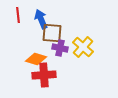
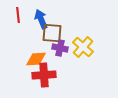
orange diamond: rotated 20 degrees counterclockwise
